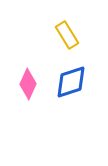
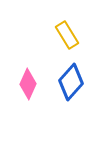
blue diamond: rotated 30 degrees counterclockwise
